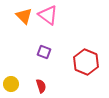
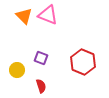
pink triangle: rotated 15 degrees counterclockwise
purple square: moved 3 px left, 6 px down
red hexagon: moved 3 px left
yellow circle: moved 6 px right, 14 px up
